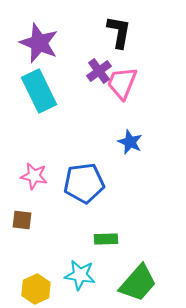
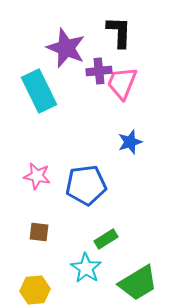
black L-shape: rotated 8 degrees counterclockwise
purple star: moved 27 px right, 5 px down
purple cross: rotated 30 degrees clockwise
blue star: rotated 30 degrees clockwise
pink star: moved 3 px right
blue pentagon: moved 2 px right, 2 px down
brown square: moved 17 px right, 12 px down
green rectangle: rotated 30 degrees counterclockwise
cyan star: moved 6 px right, 7 px up; rotated 24 degrees clockwise
green trapezoid: rotated 18 degrees clockwise
yellow hexagon: moved 1 px left, 1 px down; rotated 20 degrees clockwise
